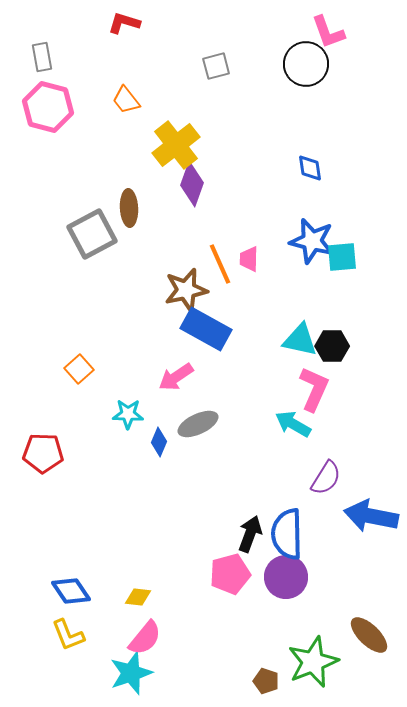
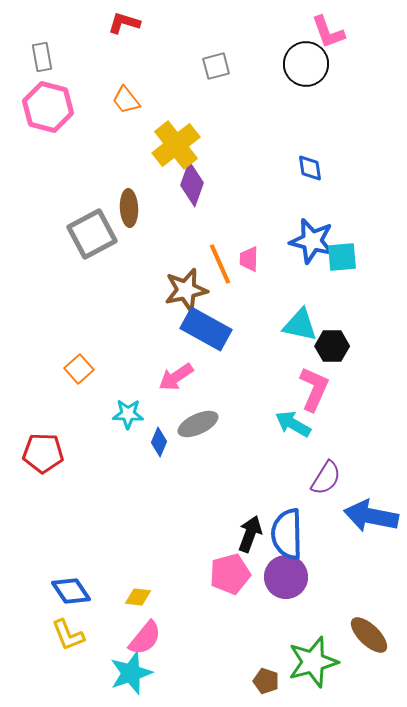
cyan triangle at (300, 340): moved 15 px up
green star at (313, 662): rotated 6 degrees clockwise
